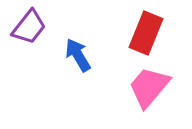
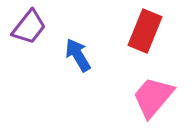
red rectangle: moved 1 px left, 2 px up
pink trapezoid: moved 4 px right, 10 px down
